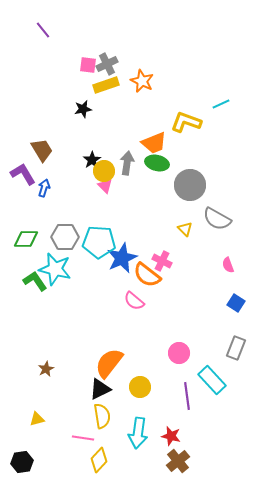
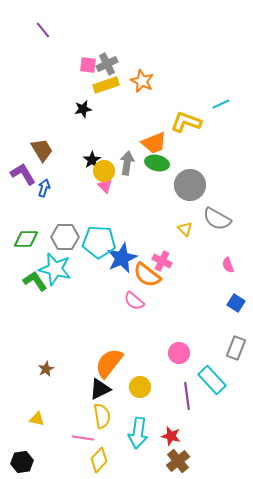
yellow triangle at (37, 419): rotated 28 degrees clockwise
